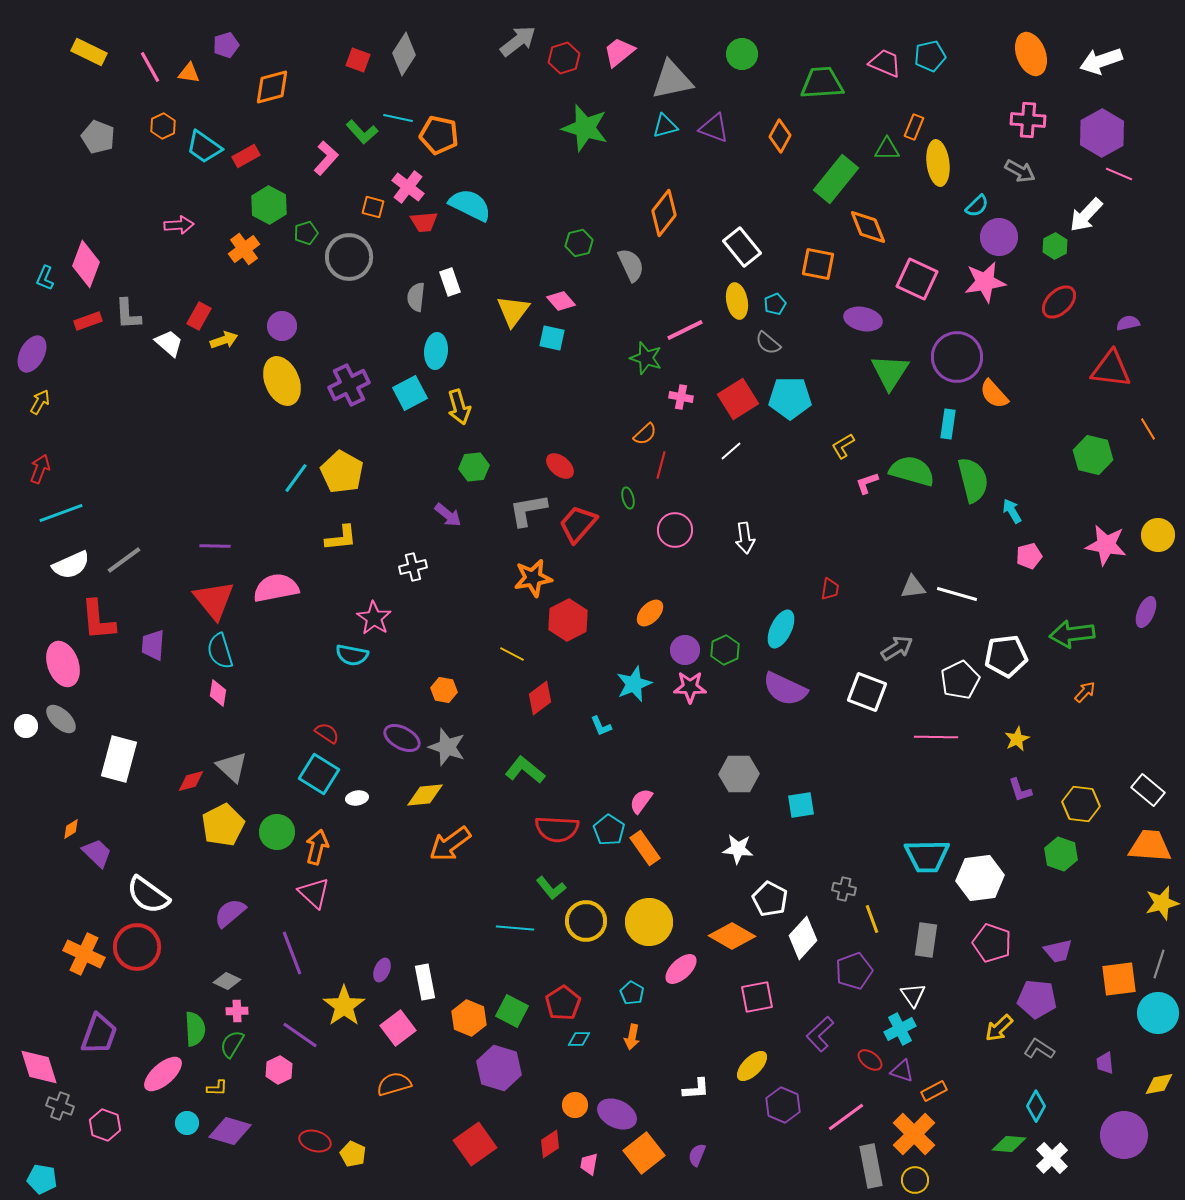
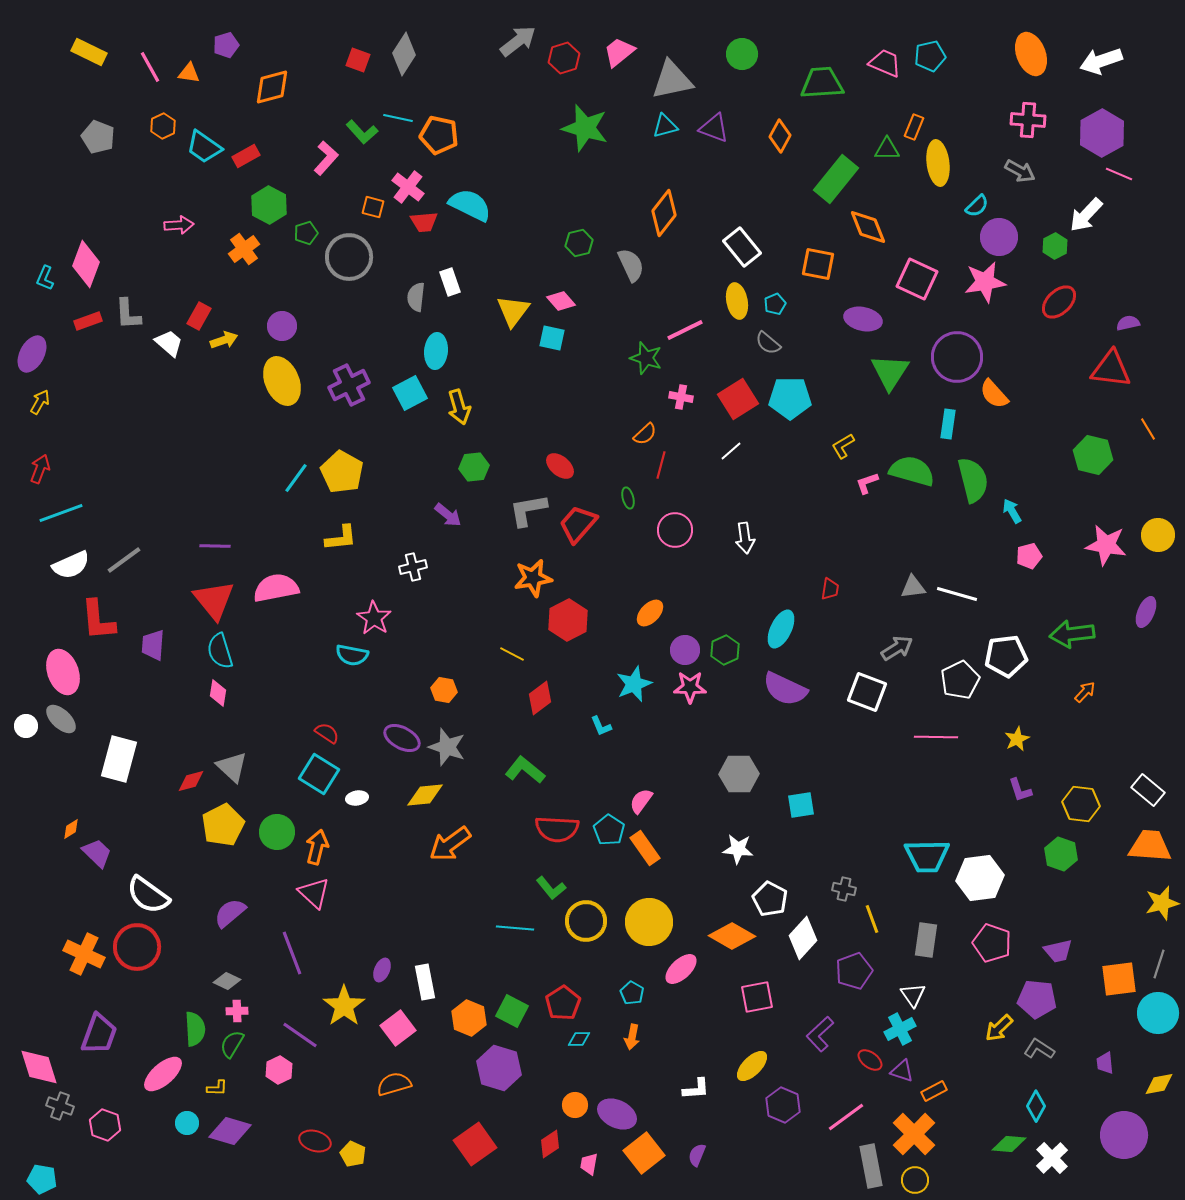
pink ellipse at (63, 664): moved 8 px down
